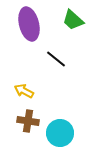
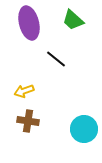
purple ellipse: moved 1 px up
yellow arrow: rotated 48 degrees counterclockwise
cyan circle: moved 24 px right, 4 px up
